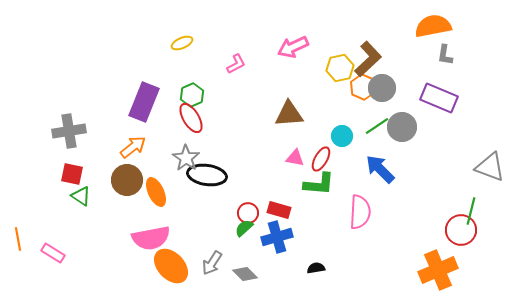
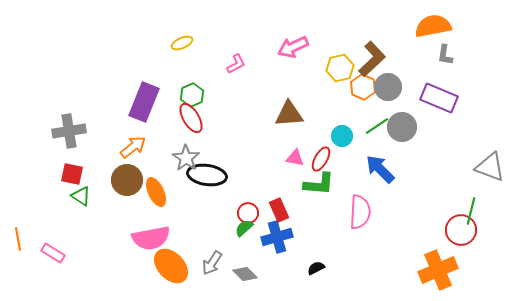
brown L-shape at (368, 59): moved 4 px right
gray circle at (382, 88): moved 6 px right, 1 px up
red rectangle at (279, 210): rotated 50 degrees clockwise
black semicircle at (316, 268): rotated 18 degrees counterclockwise
